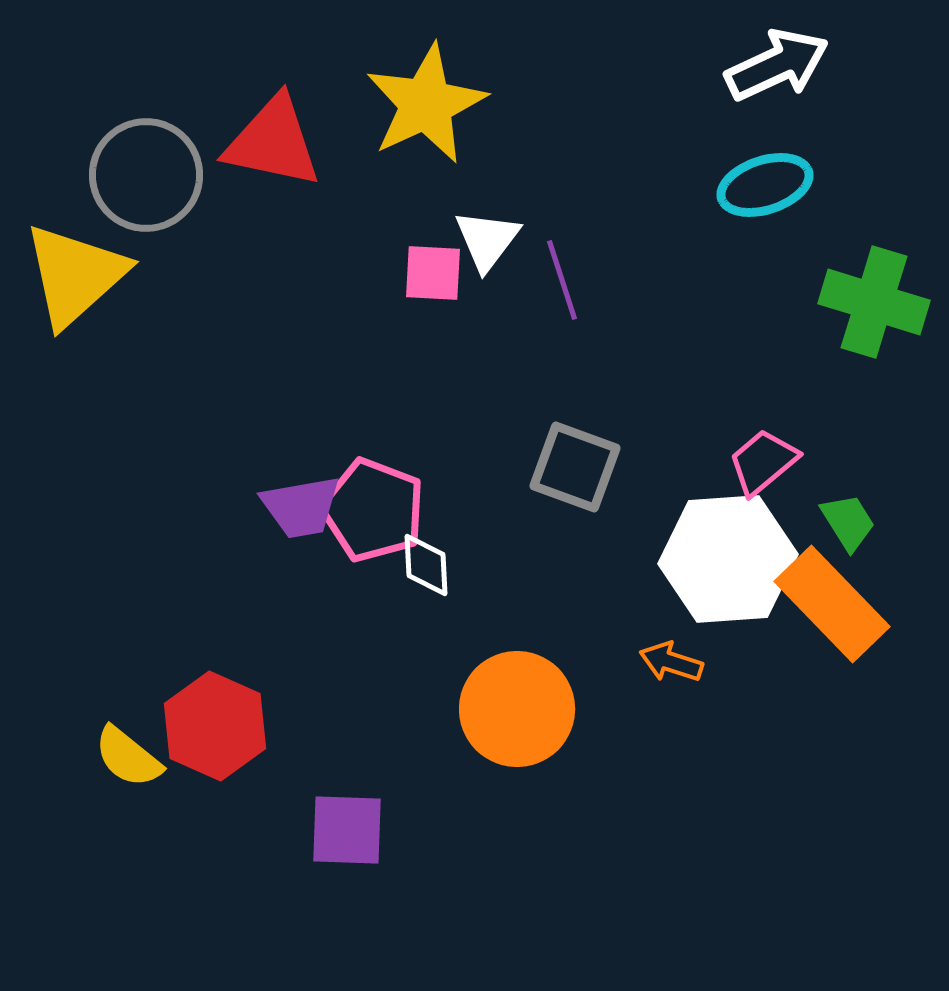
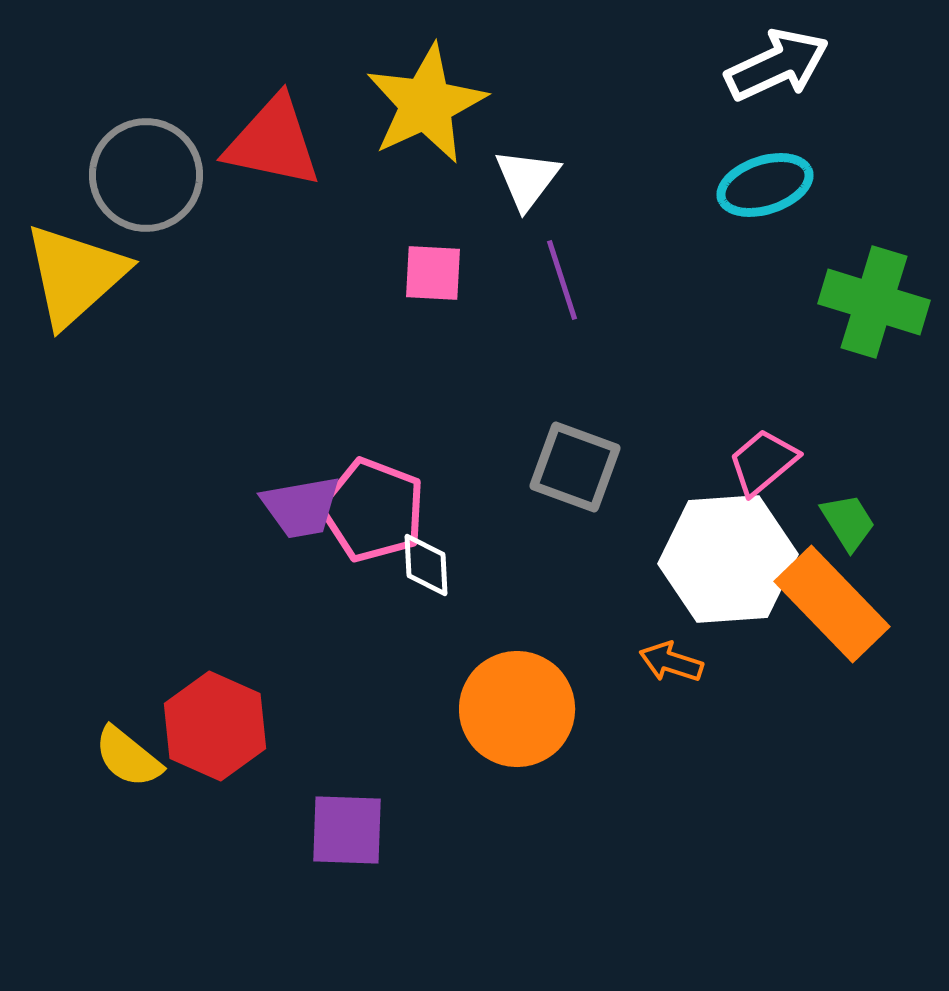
white triangle: moved 40 px right, 61 px up
